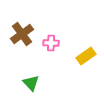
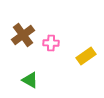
brown cross: moved 1 px right, 1 px down
green triangle: moved 1 px left, 3 px up; rotated 18 degrees counterclockwise
